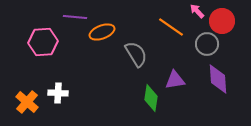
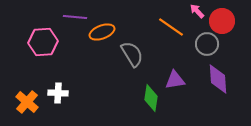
gray semicircle: moved 4 px left
